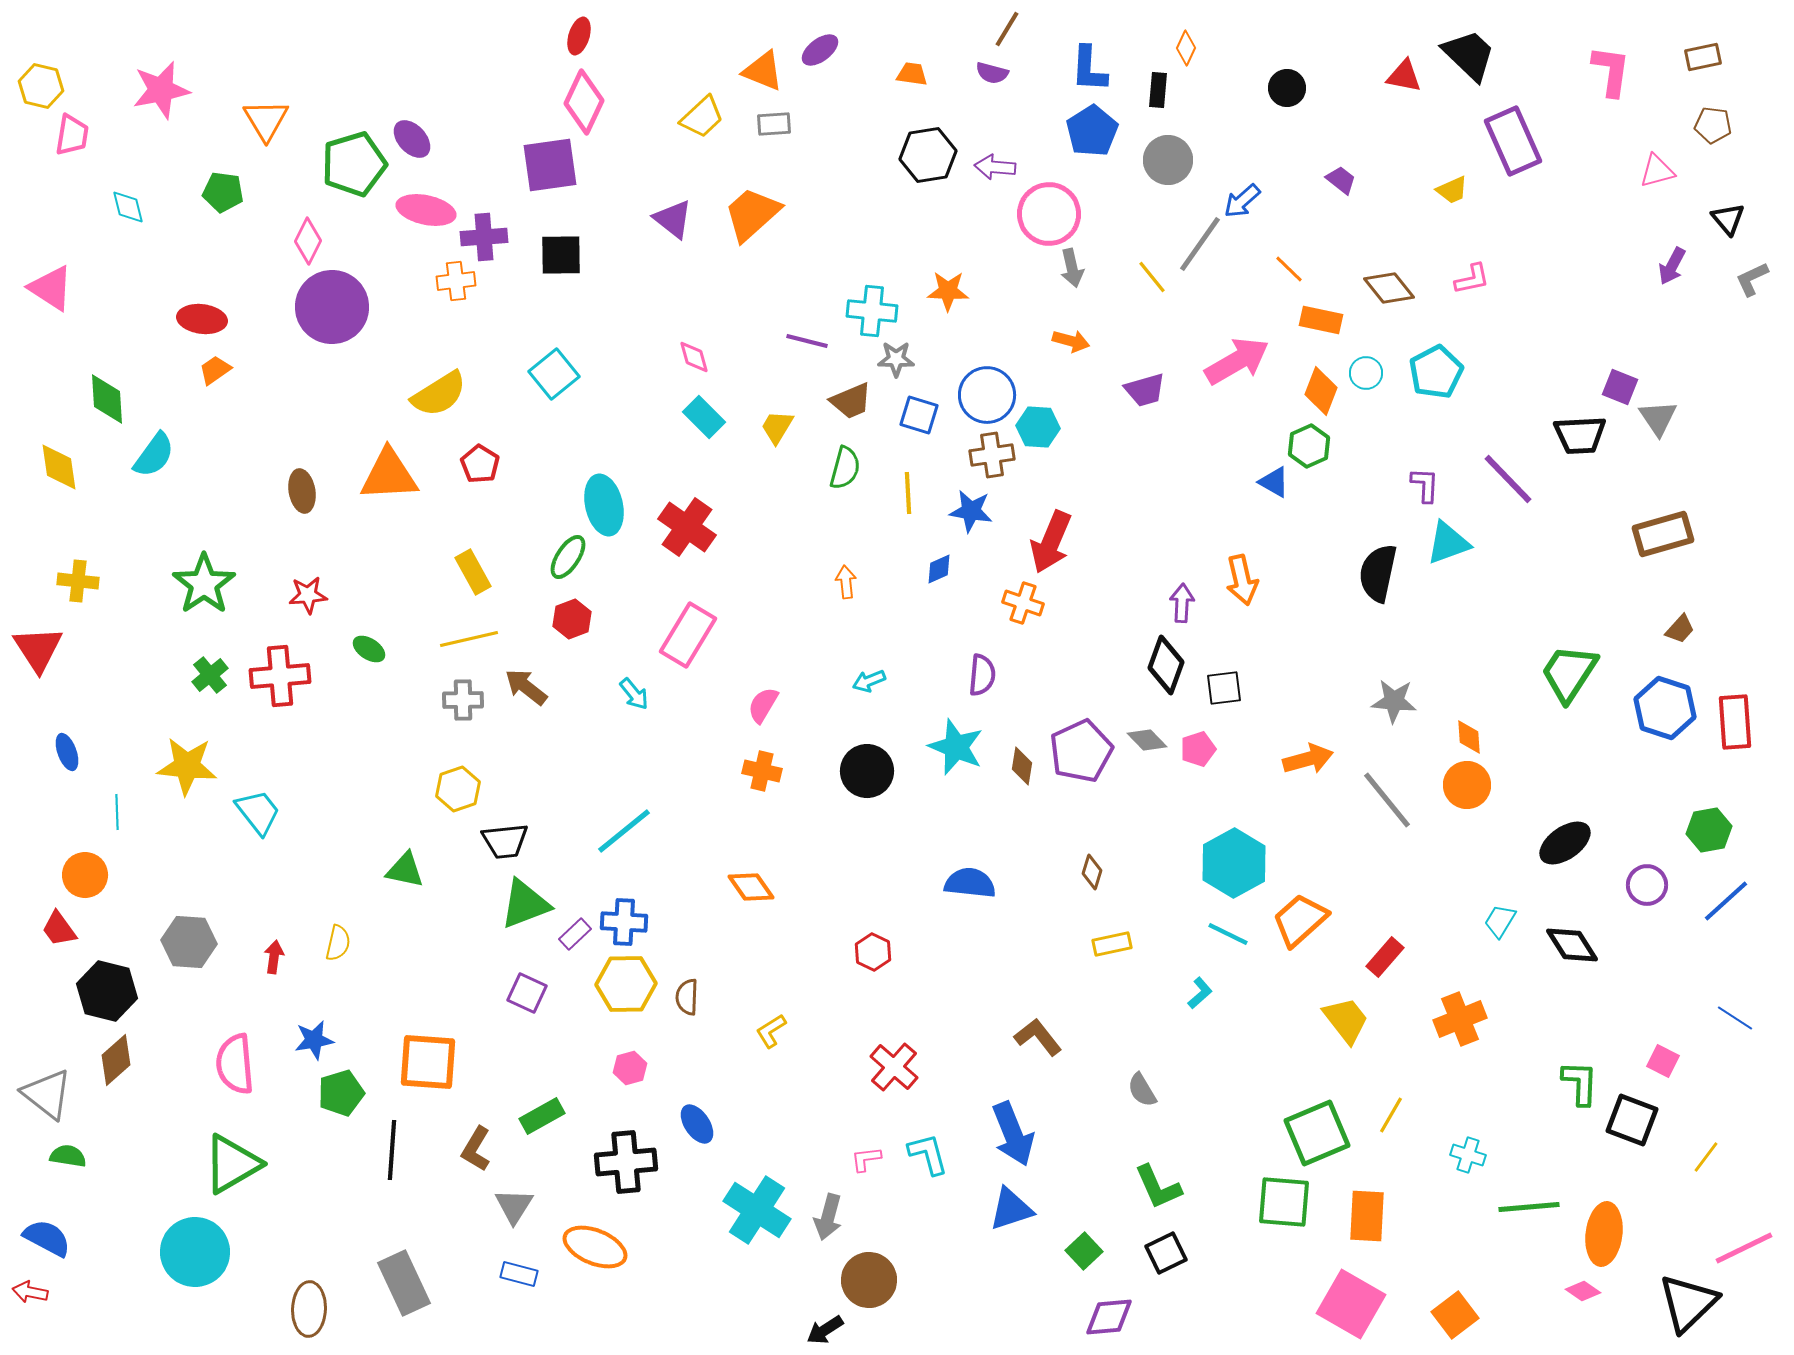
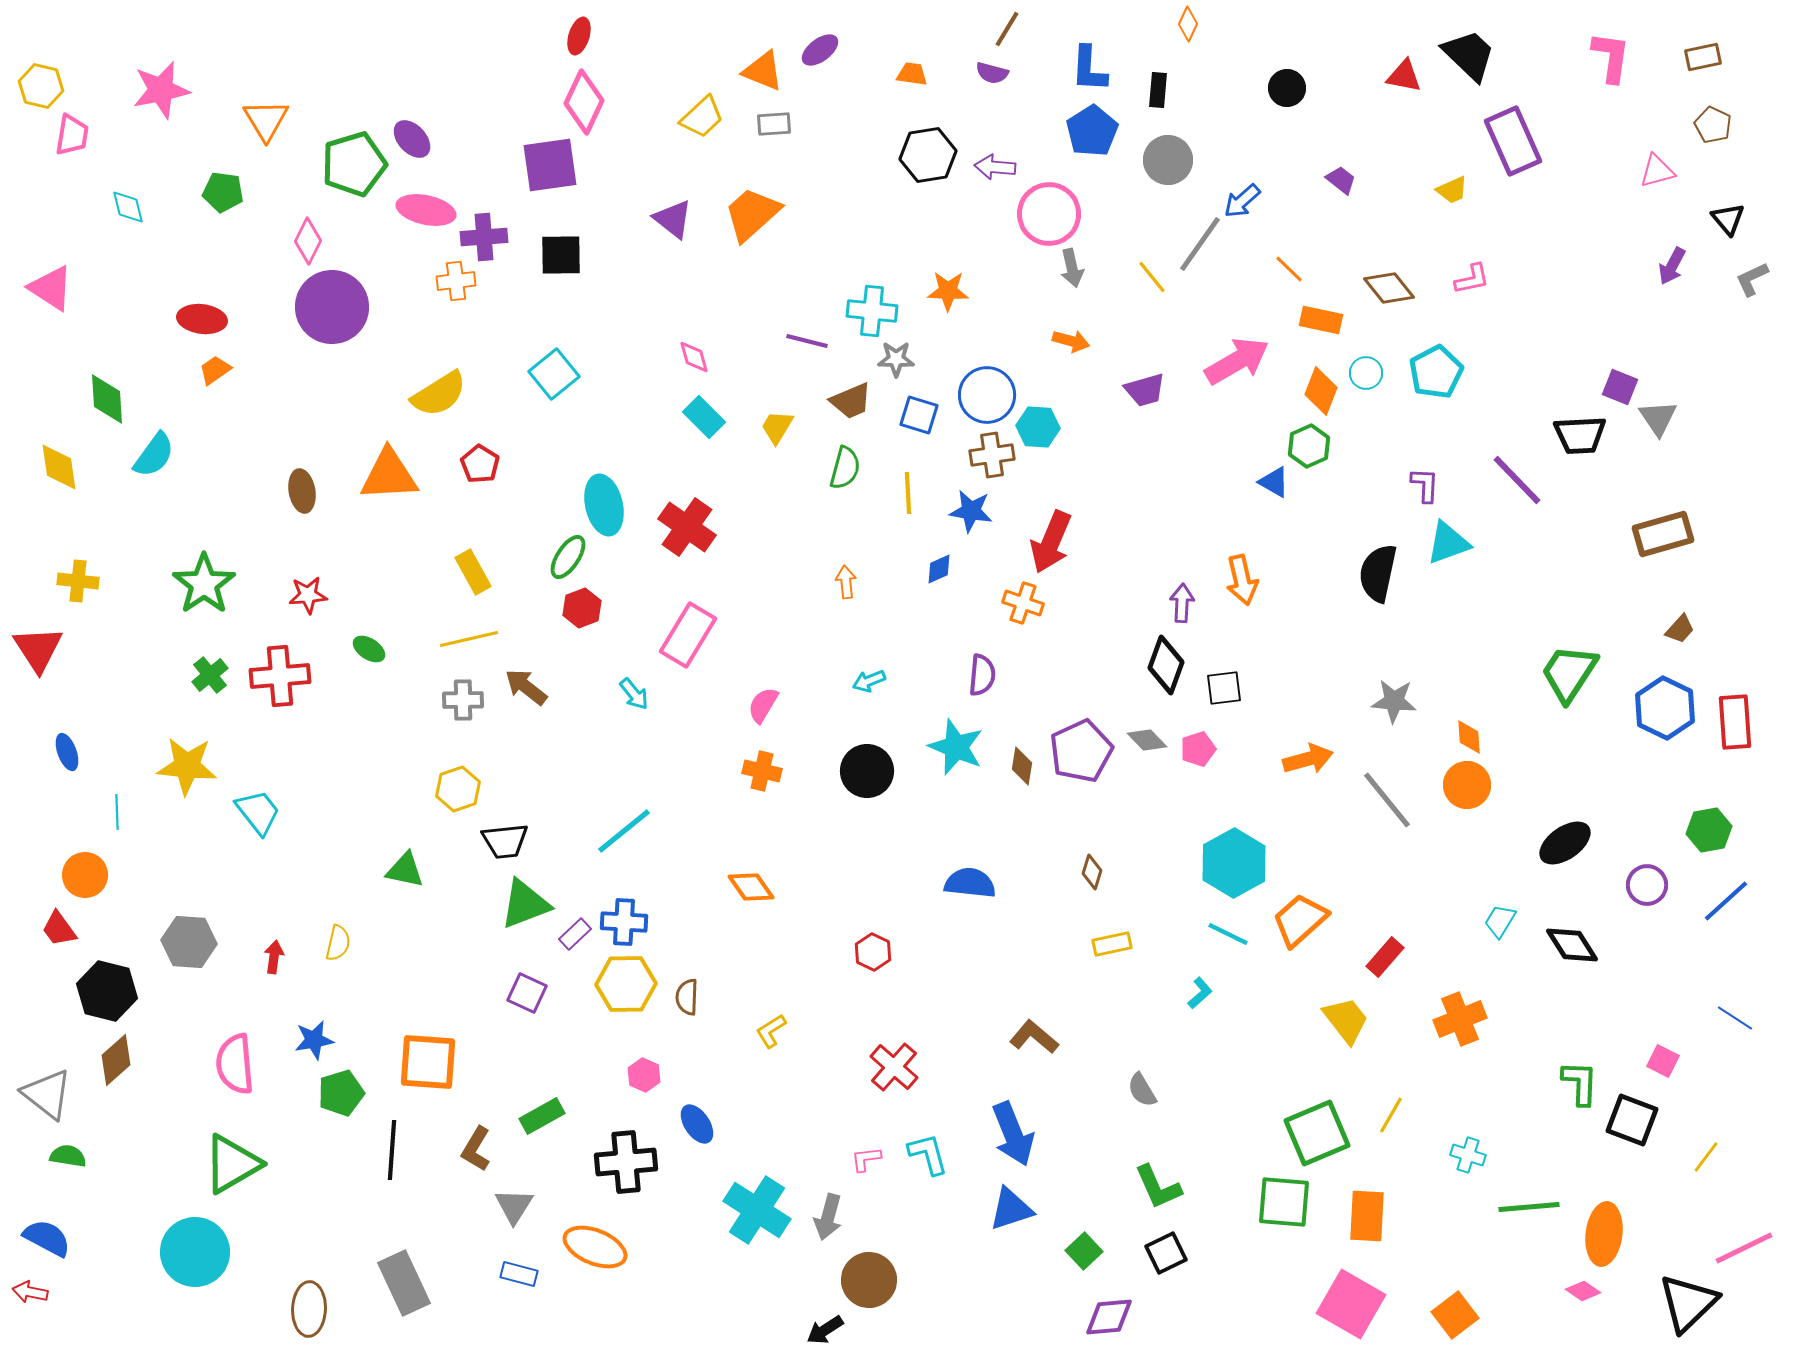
orange diamond at (1186, 48): moved 2 px right, 24 px up
pink L-shape at (1611, 71): moved 14 px up
brown pentagon at (1713, 125): rotated 18 degrees clockwise
purple line at (1508, 479): moved 9 px right, 1 px down
red hexagon at (572, 619): moved 10 px right, 11 px up
blue hexagon at (1665, 708): rotated 8 degrees clockwise
brown L-shape at (1038, 1037): moved 4 px left; rotated 12 degrees counterclockwise
pink hexagon at (630, 1068): moved 14 px right, 7 px down; rotated 20 degrees counterclockwise
